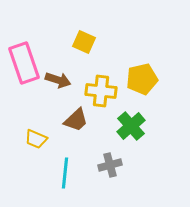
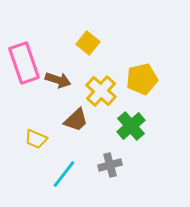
yellow square: moved 4 px right, 1 px down; rotated 15 degrees clockwise
yellow cross: rotated 36 degrees clockwise
cyan line: moved 1 px left, 1 px down; rotated 32 degrees clockwise
